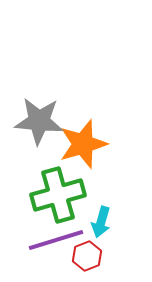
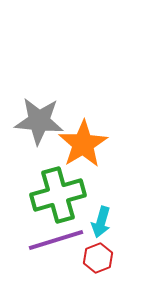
orange star: rotated 15 degrees counterclockwise
red hexagon: moved 11 px right, 2 px down
